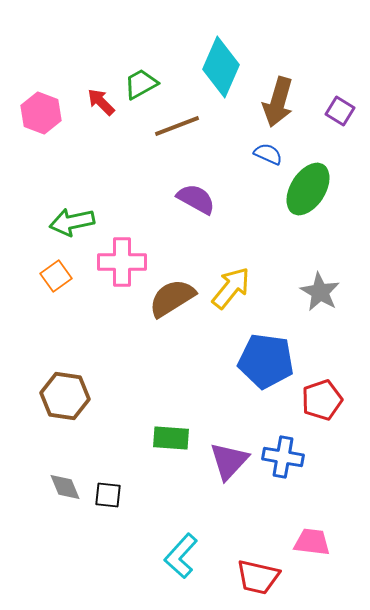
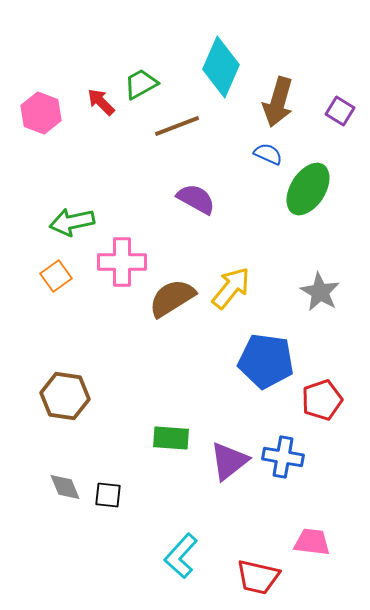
purple triangle: rotated 9 degrees clockwise
